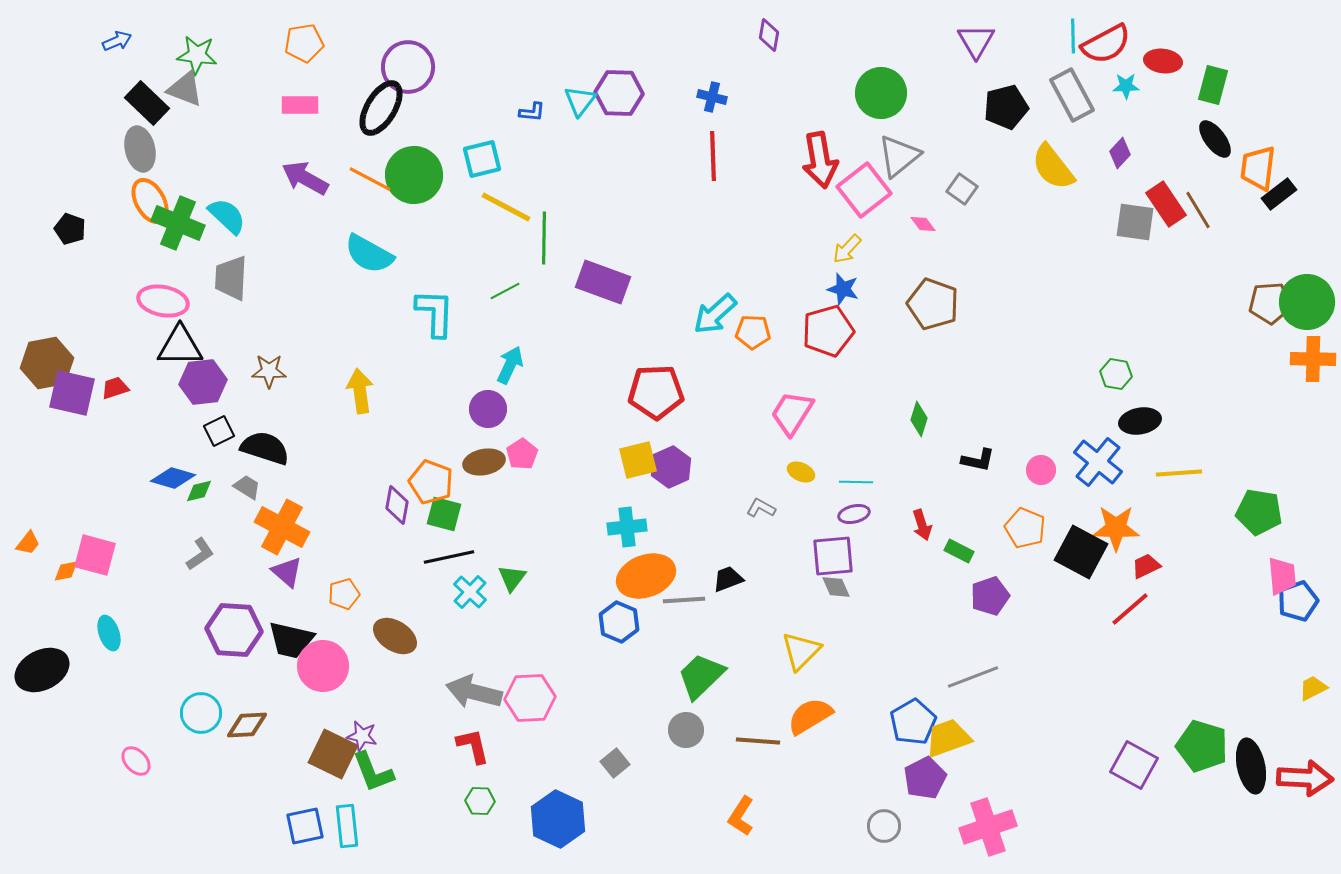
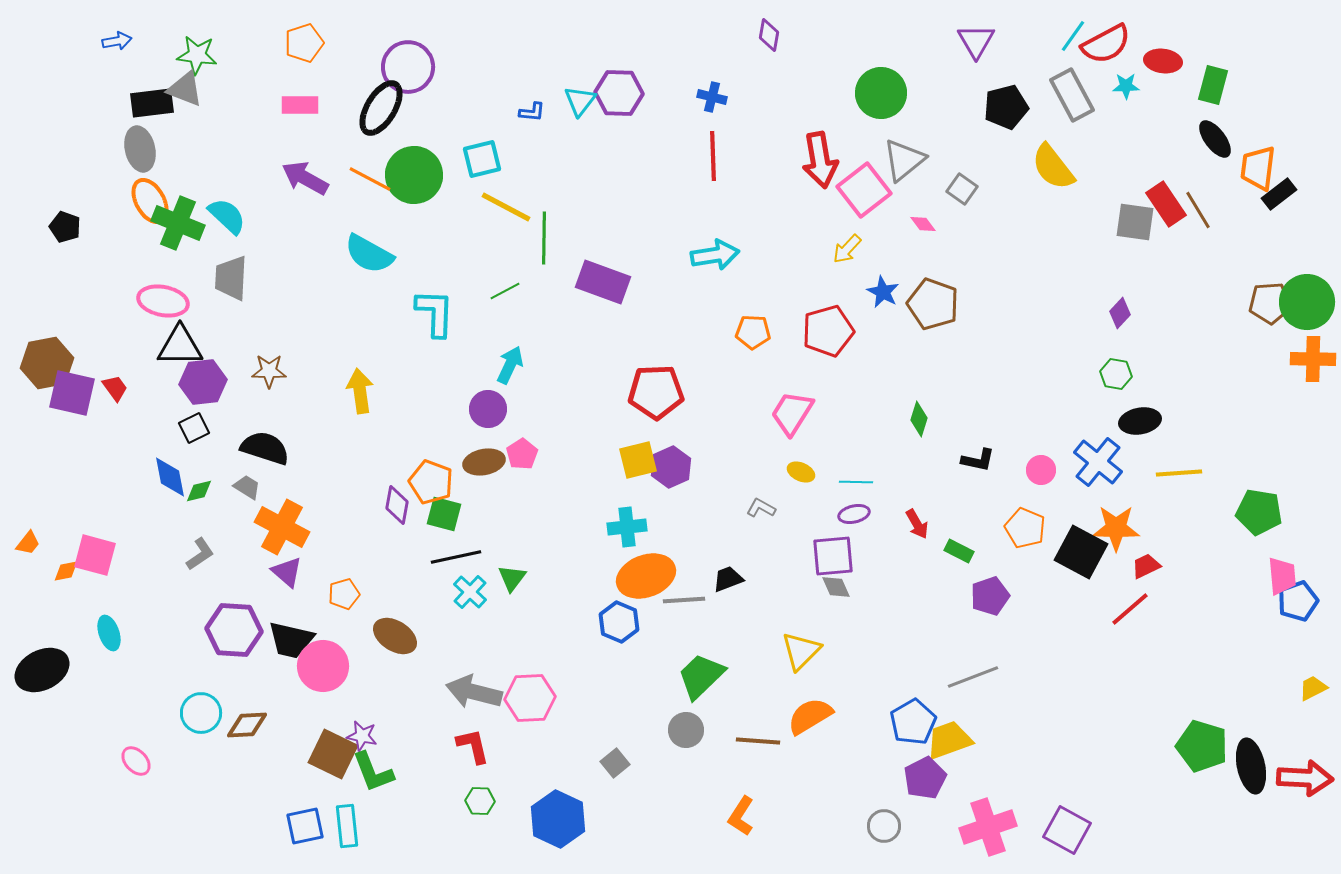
cyan line at (1073, 36): rotated 36 degrees clockwise
blue arrow at (117, 41): rotated 12 degrees clockwise
orange pentagon at (304, 43): rotated 9 degrees counterclockwise
black rectangle at (147, 103): moved 5 px right; rotated 51 degrees counterclockwise
purple diamond at (1120, 153): moved 160 px down
gray triangle at (899, 156): moved 5 px right, 4 px down
black pentagon at (70, 229): moved 5 px left, 2 px up
blue star at (843, 289): moved 40 px right, 3 px down; rotated 12 degrees clockwise
cyan arrow at (715, 314): moved 59 px up; rotated 147 degrees counterclockwise
red trapezoid at (115, 388): rotated 72 degrees clockwise
black square at (219, 431): moved 25 px left, 3 px up
blue diamond at (173, 478): moved 3 px left, 1 px up; rotated 63 degrees clockwise
red arrow at (922, 525): moved 5 px left, 1 px up; rotated 12 degrees counterclockwise
black line at (449, 557): moved 7 px right
yellow trapezoid at (948, 738): moved 1 px right, 2 px down
purple square at (1134, 765): moved 67 px left, 65 px down
